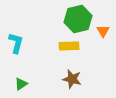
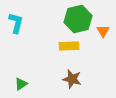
cyan L-shape: moved 20 px up
